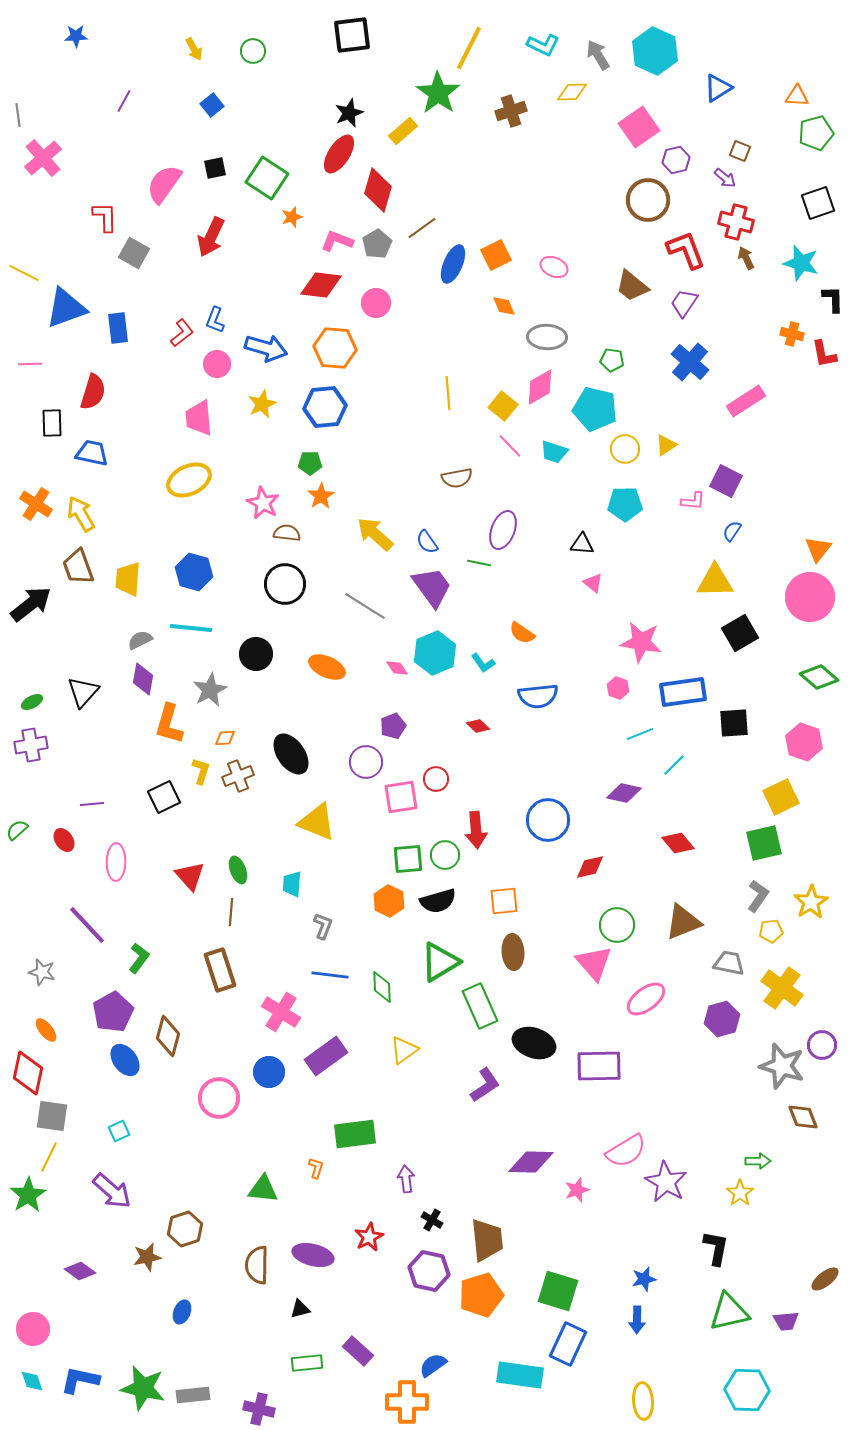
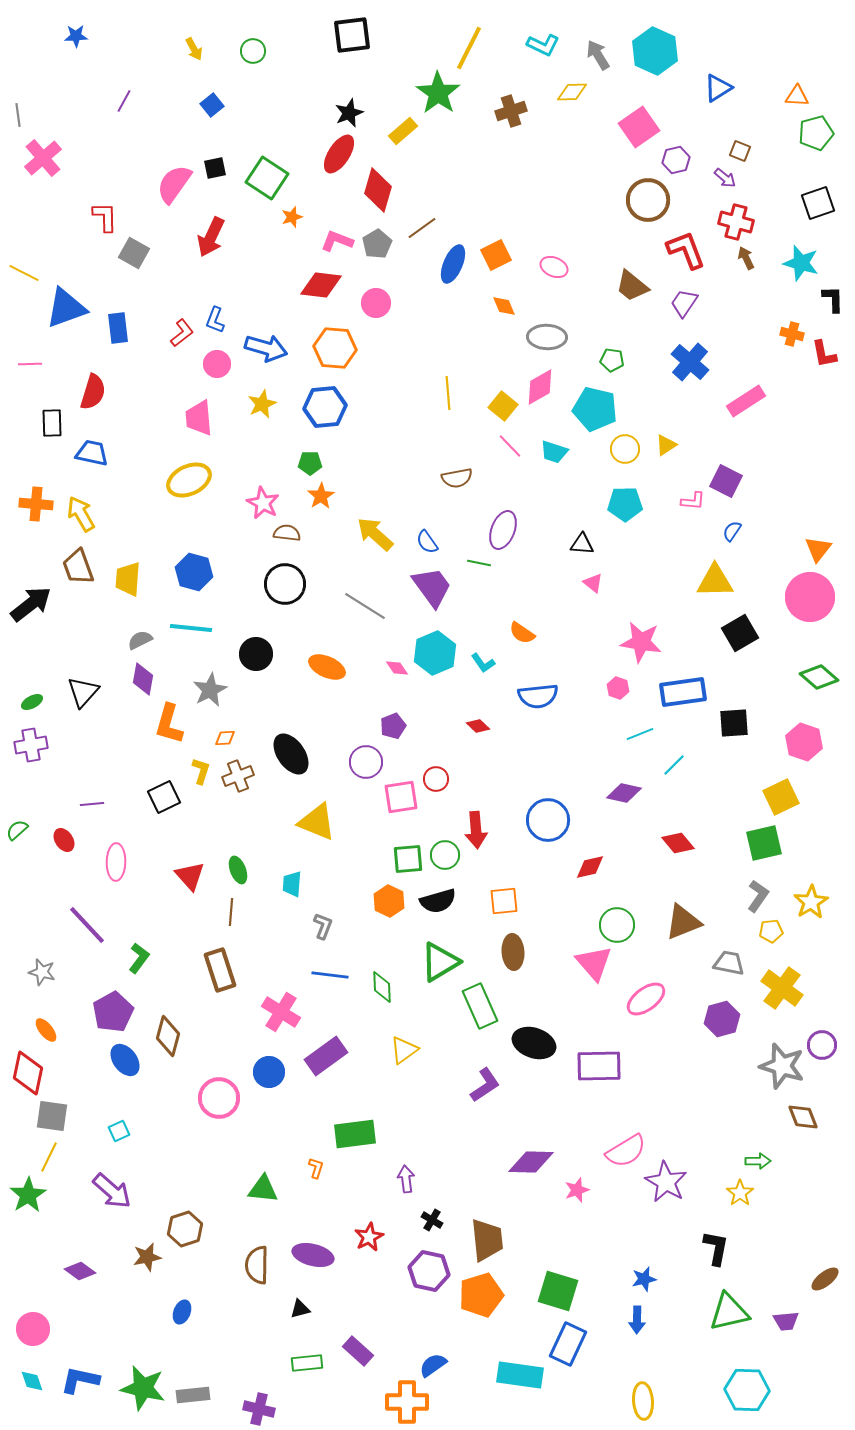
pink semicircle at (164, 184): moved 10 px right
orange cross at (36, 504): rotated 28 degrees counterclockwise
